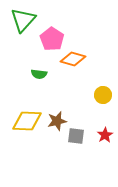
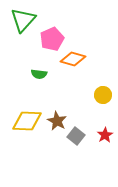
pink pentagon: rotated 15 degrees clockwise
brown star: rotated 30 degrees counterclockwise
gray square: rotated 30 degrees clockwise
